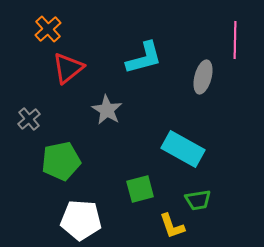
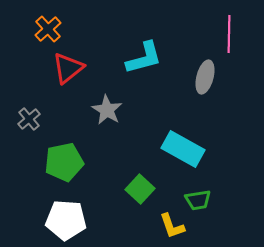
pink line: moved 6 px left, 6 px up
gray ellipse: moved 2 px right
green pentagon: moved 3 px right, 1 px down
green square: rotated 32 degrees counterclockwise
white pentagon: moved 15 px left
